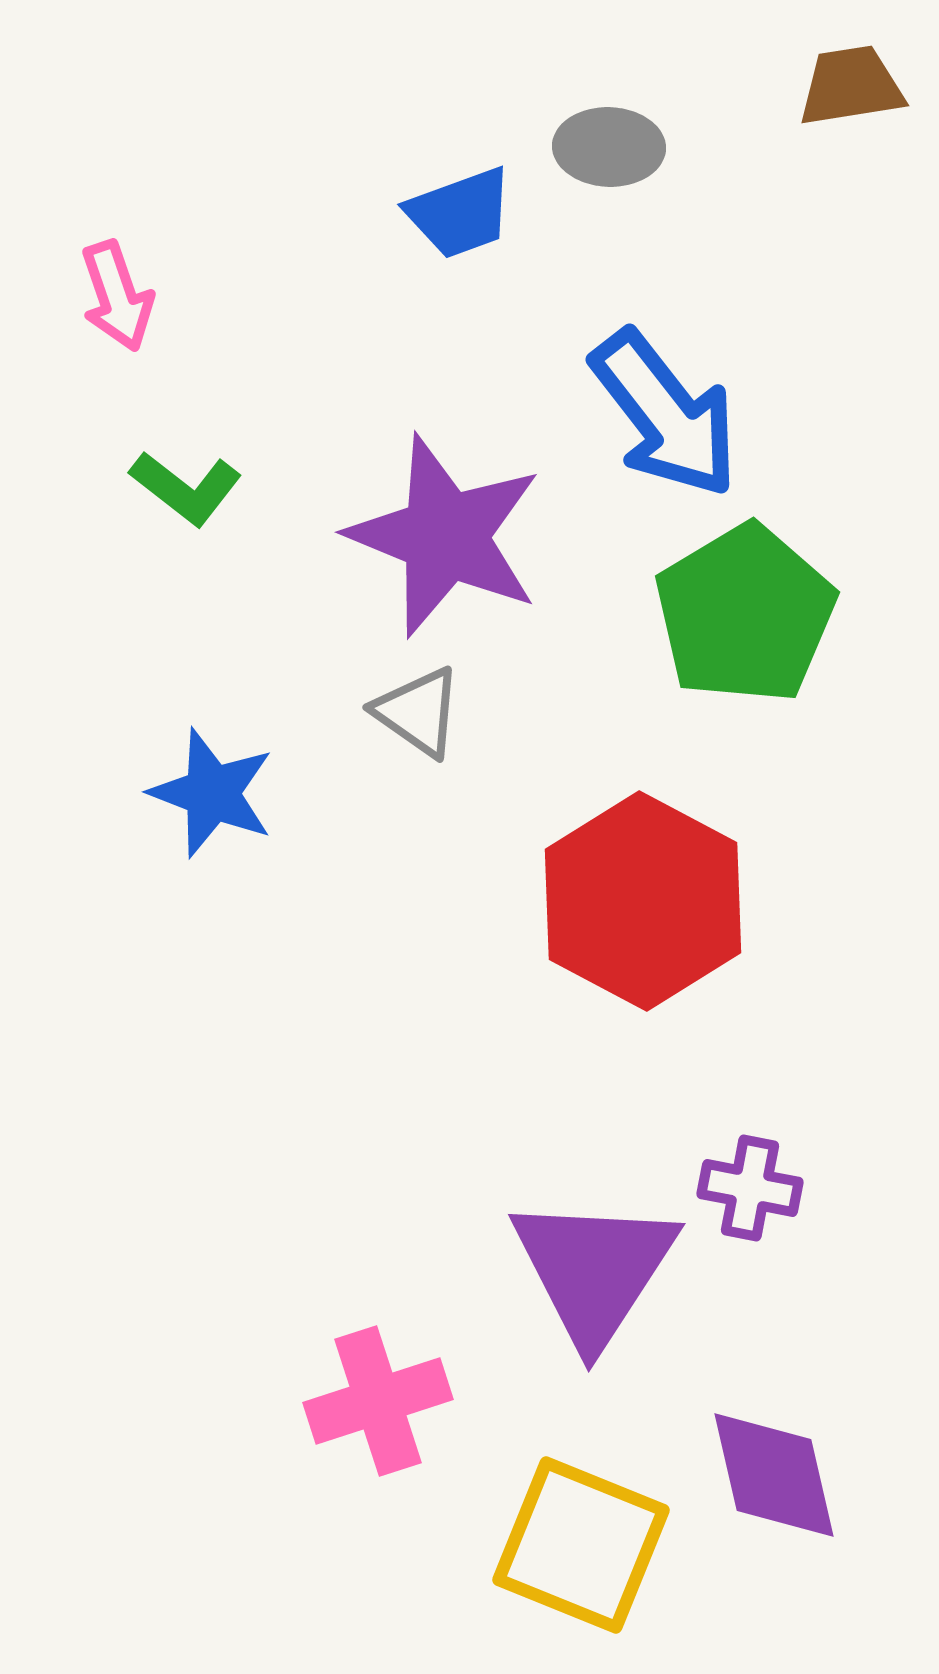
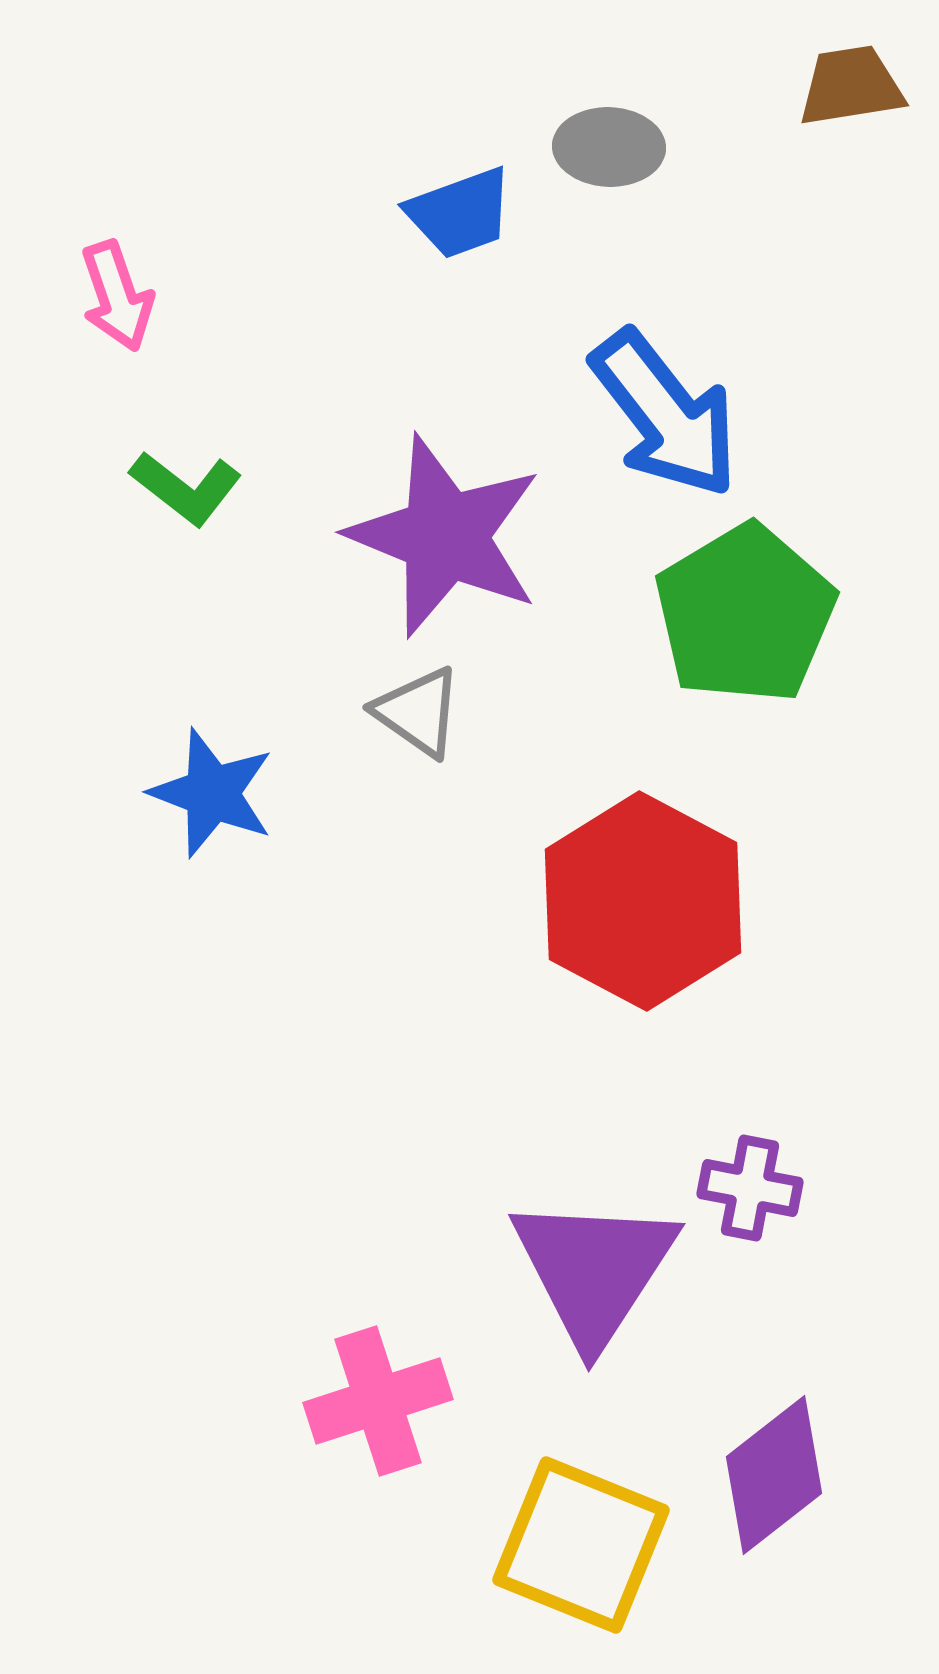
purple diamond: rotated 65 degrees clockwise
